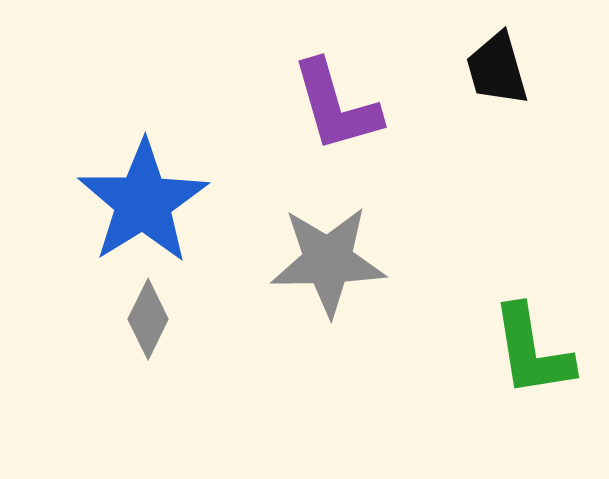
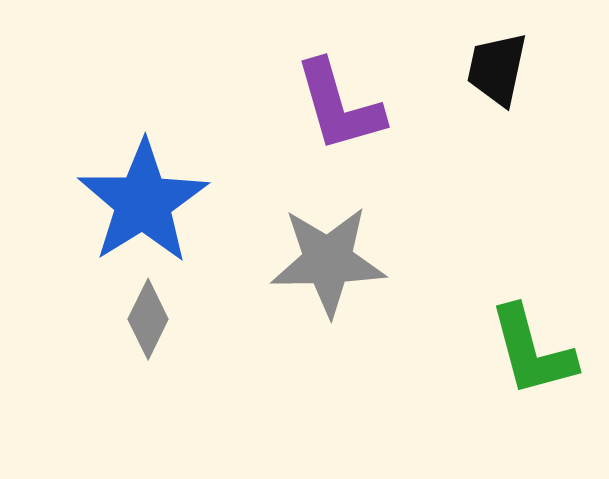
black trapezoid: rotated 28 degrees clockwise
purple L-shape: moved 3 px right
green L-shape: rotated 6 degrees counterclockwise
